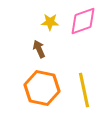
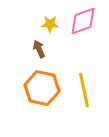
yellow star: moved 2 px down
